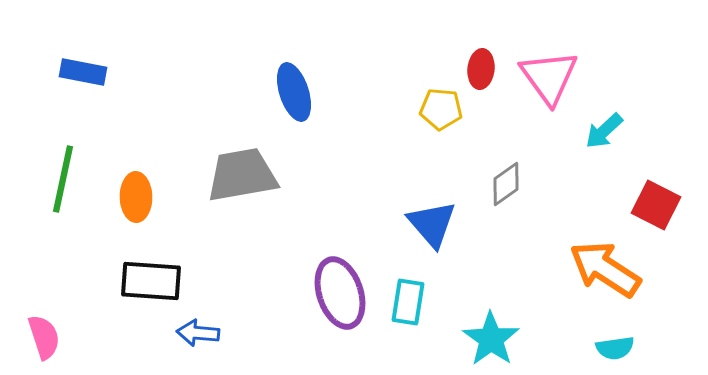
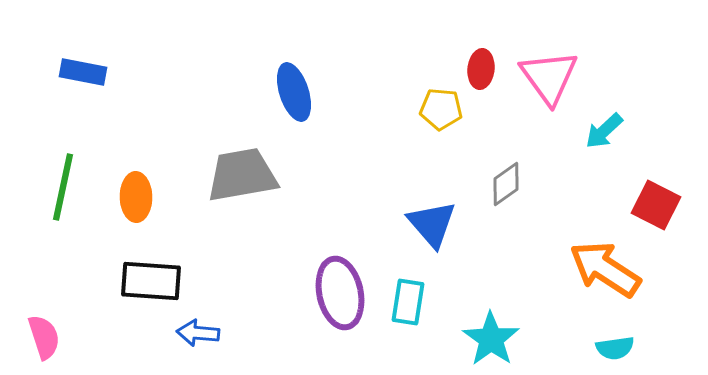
green line: moved 8 px down
purple ellipse: rotated 6 degrees clockwise
